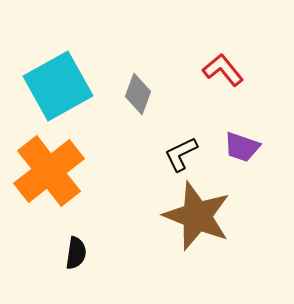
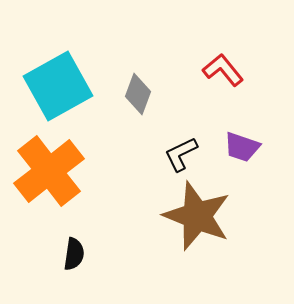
black semicircle: moved 2 px left, 1 px down
